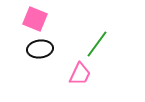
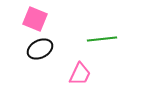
green line: moved 5 px right, 5 px up; rotated 48 degrees clockwise
black ellipse: rotated 20 degrees counterclockwise
